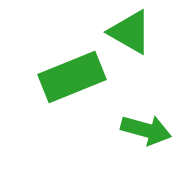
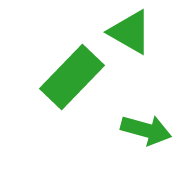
green rectangle: rotated 24 degrees counterclockwise
